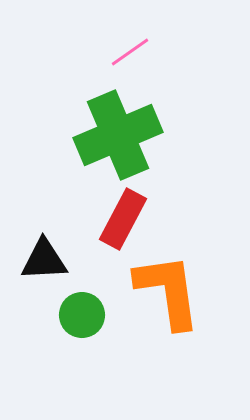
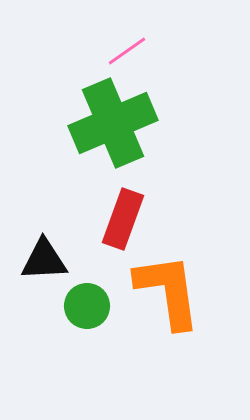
pink line: moved 3 px left, 1 px up
green cross: moved 5 px left, 12 px up
red rectangle: rotated 8 degrees counterclockwise
green circle: moved 5 px right, 9 px up
